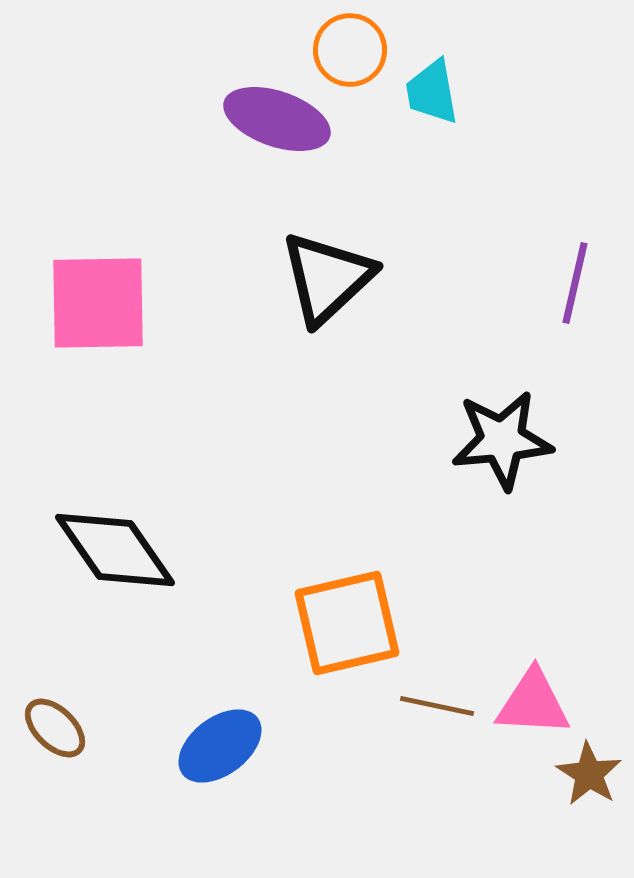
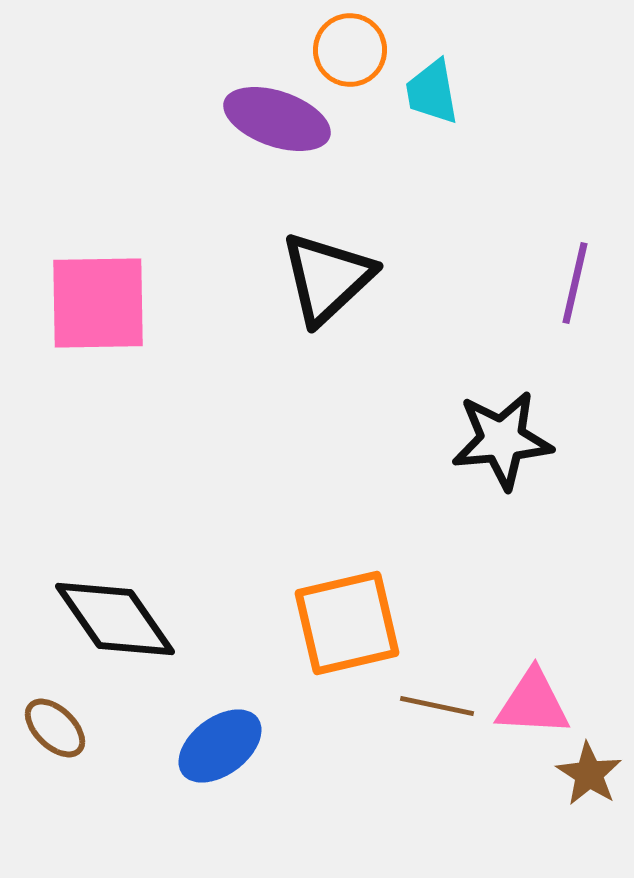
black diamond: moved 69 px down
